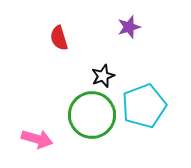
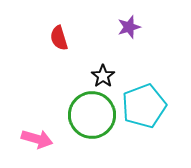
black star: rotated 15 degrees counterclockwise
